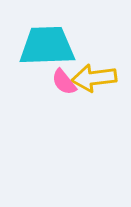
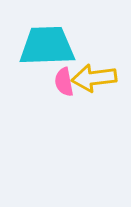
pink semicircle: rotated 28 degrees clockwise
